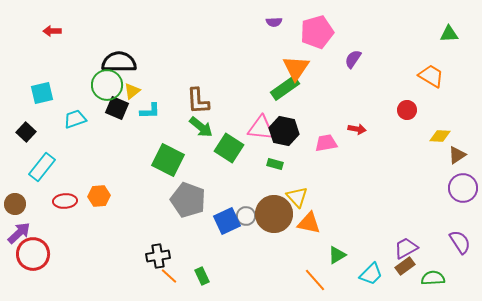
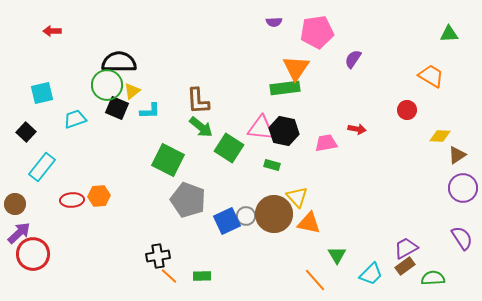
pink pentagon at (317, 32): rotated 8 degrees clockwise
green rectangle at (285, 88): rotated 28 degrees clockwise
green rectangle at (275, 164): moved 3 px left, 1 px down
red ellipse at (65, 201): moved 7 px right, 1 px up
purple semicircle at (460, 242): moved 2 px right, 4 px up
green triangle at (337, 255): rotated 30 degrees counterclockwise
green rectangle at (202, 276): rotated 66 degrees counterclockwise
